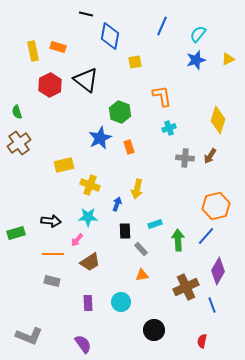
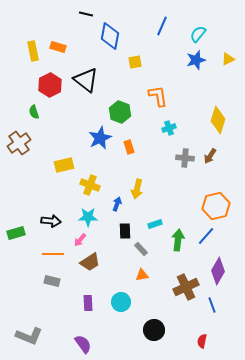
orange L-shape at (162, 96): moved 4 px left
green semicircle at (17, 112): moved 17 px right
pink arrow at (77, 240): moved 3 px right
green arrow at (178, 240): rotated 10 degrees clockwise
